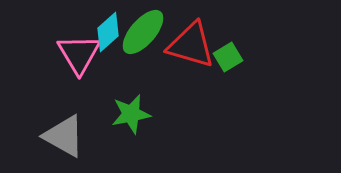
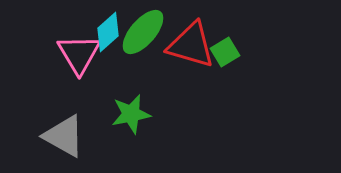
green square: moved 3 px left, 5 px up
